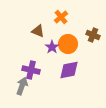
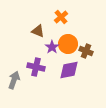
brown cross: moved 7 px left, 16 px down
purple cross: moved 5 px right, 3 px up
gray arrow: moved 8 px left, 6 px up
